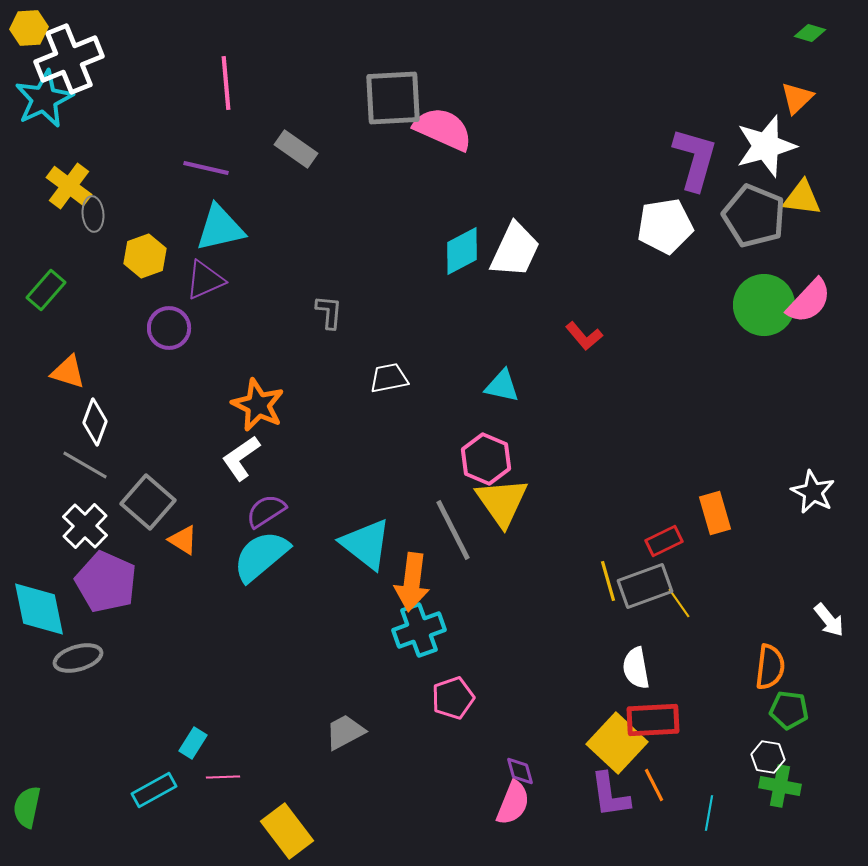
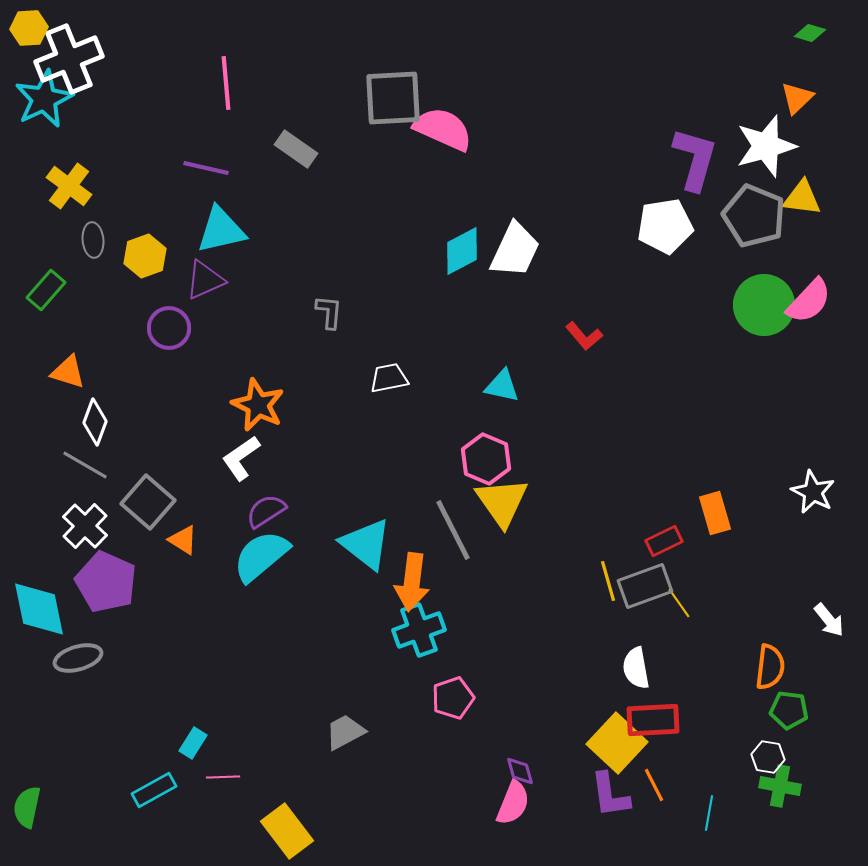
gray ellipse at (93, 214): moved 26 px down
cyan triangle at (220, 228): moved 1 px right, 2 px down
